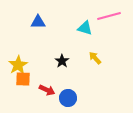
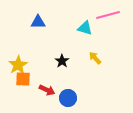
pink line: moved 1 px left, 1 px up
